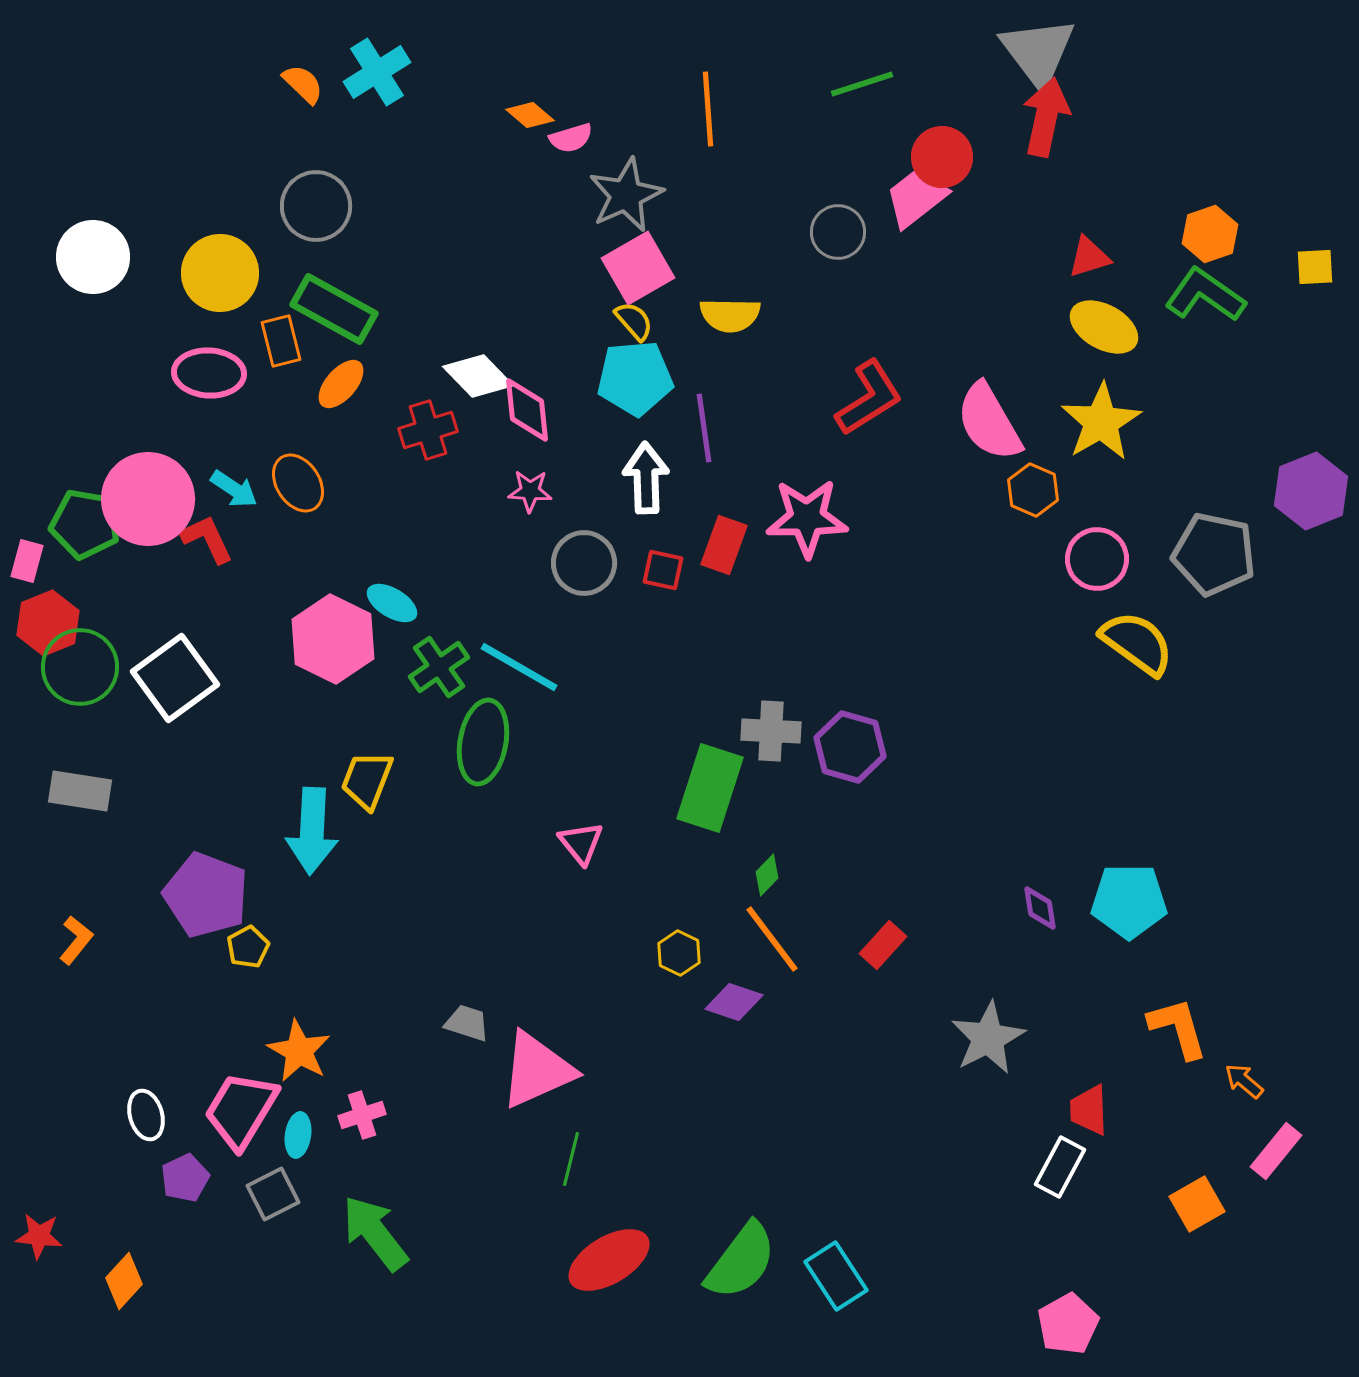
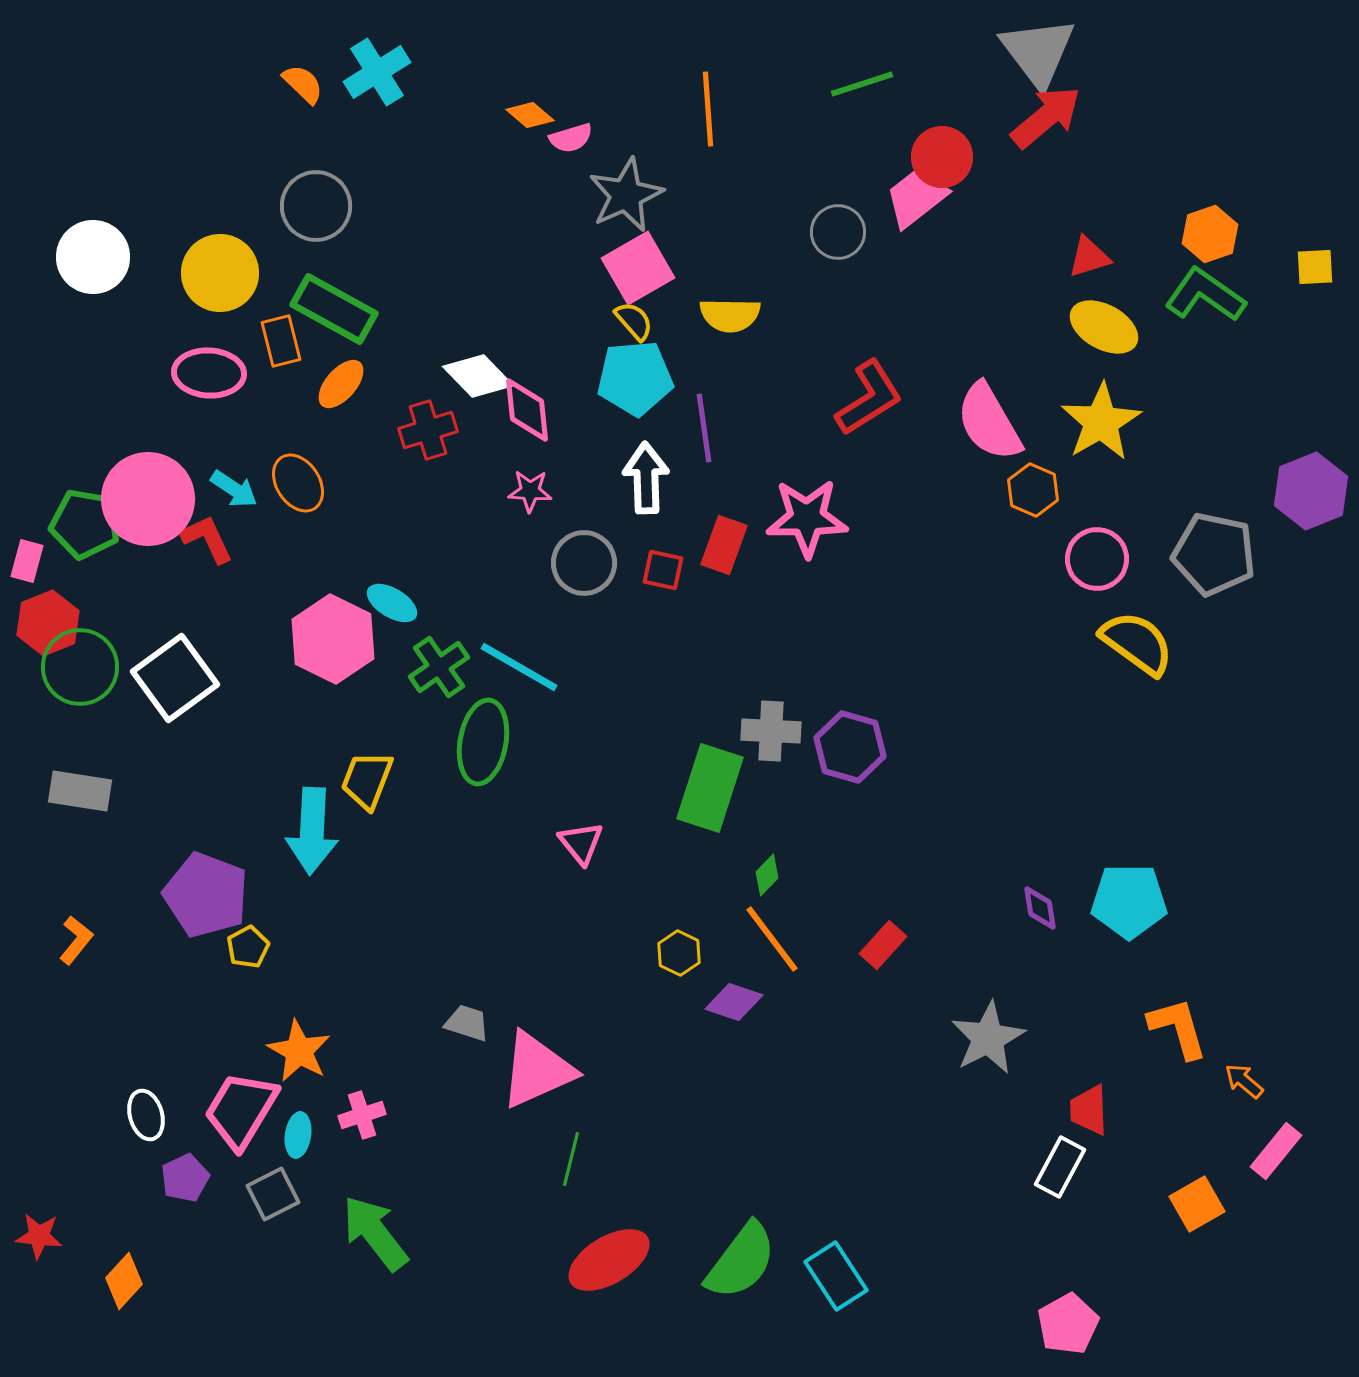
red arrow at (1046, 117): rotated 38 degrees clockwise
